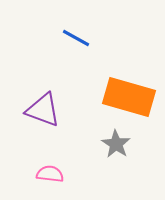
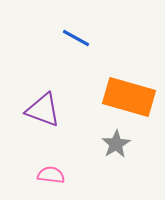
gray star: rotated 8 degrees clockwise
pink semicircle: moved 1 px right, 1 px down
